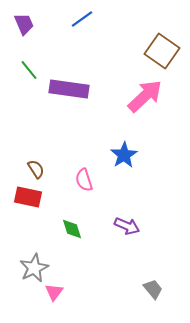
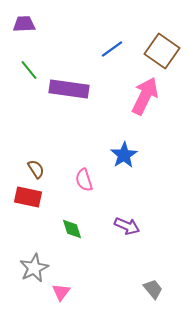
blue line: moved 30 px right, 30 px down
purple trapezoid: rotated 70 degrees counterclockwise
pink arrow: rotated 21 degrees counterclockwise
pink triangle: moved 7 px right
